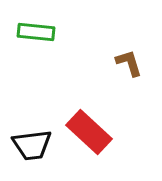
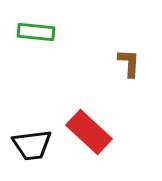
brown L-shape: rotated 20 degrees clockwise
